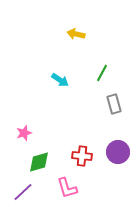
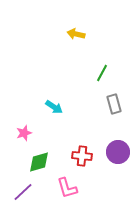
cyan arrow: moved 6 px left, 27 px down
